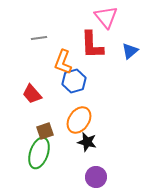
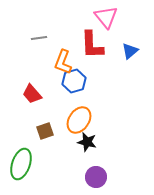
green ellipse: moved 18 px left, 11 px down
